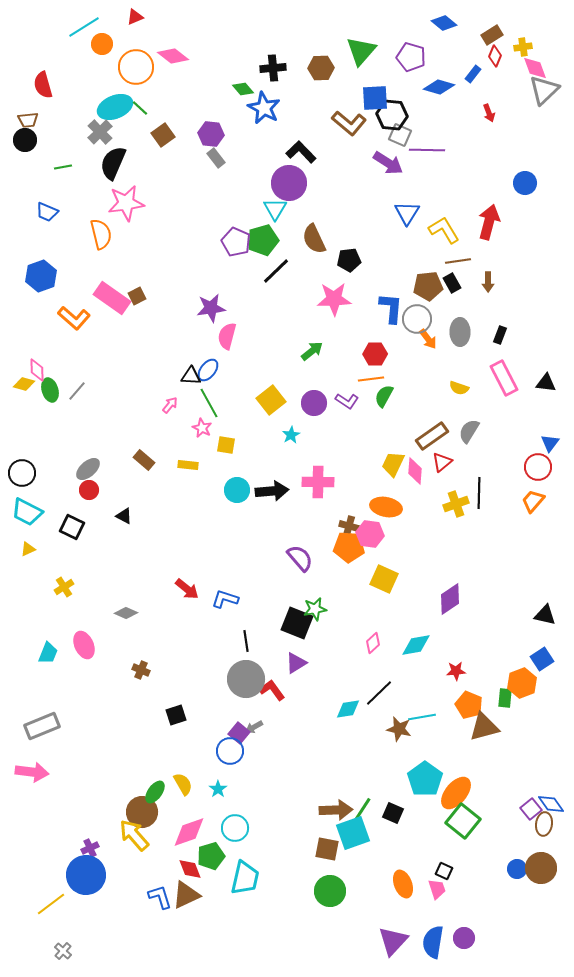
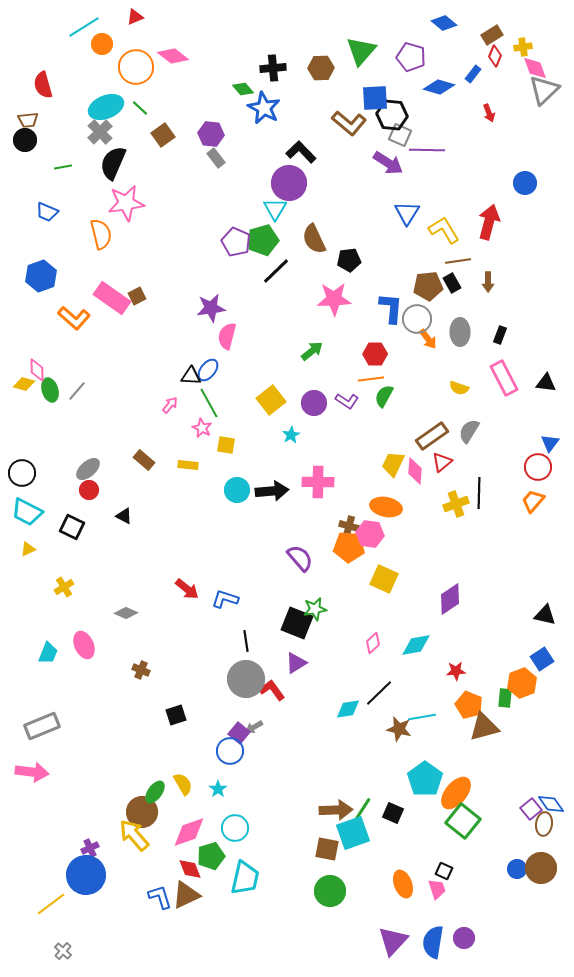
cyan ellipse at (115, 107): moved 9 px left
